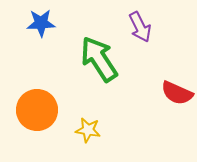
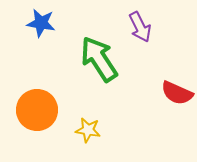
blue star: rotated 12 degrees clockwise
